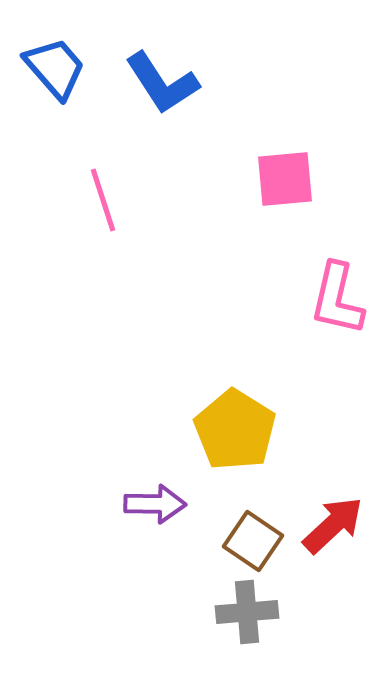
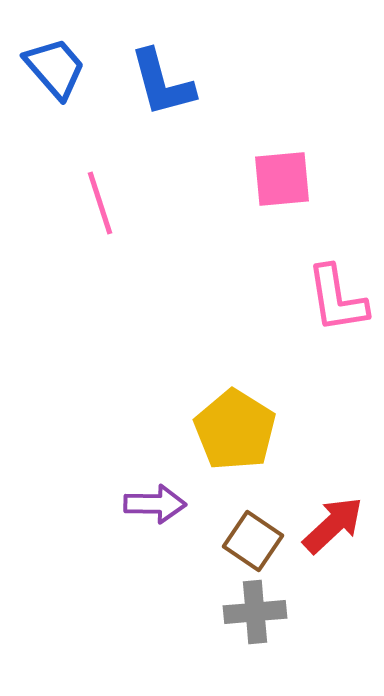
blue L-shape: rotated 18 degrees clockwise
pink square: moved 3 px left
pink line: moved 3 px left, 3 px down
pink L-shape: rotated 22 degrees counterclockwise
gray cross: moved 8 px right
